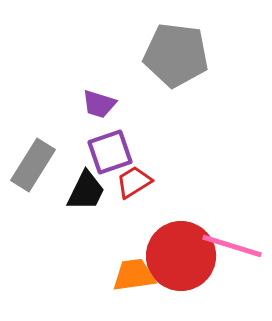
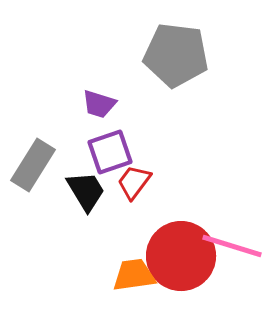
red trapezoid: rotated 21 degrees counterclockwise
black trapezoid: rotated 57 degrees counterclockwise
